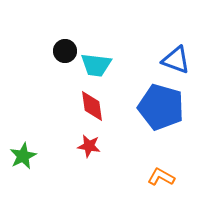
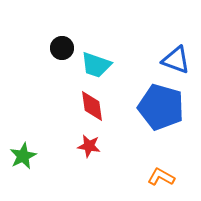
black circle: moved 3 px left, 3 px up
cyan trapezoid: rotated 12 degrees clockwise
